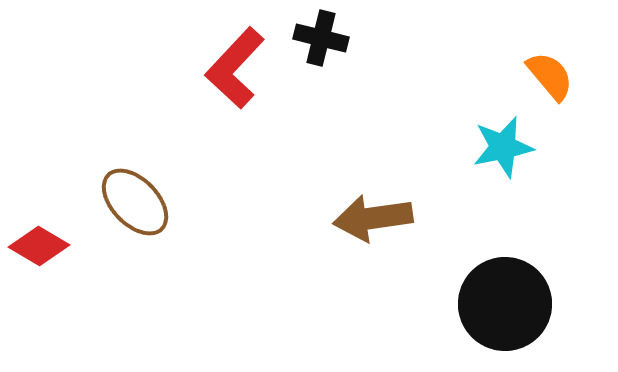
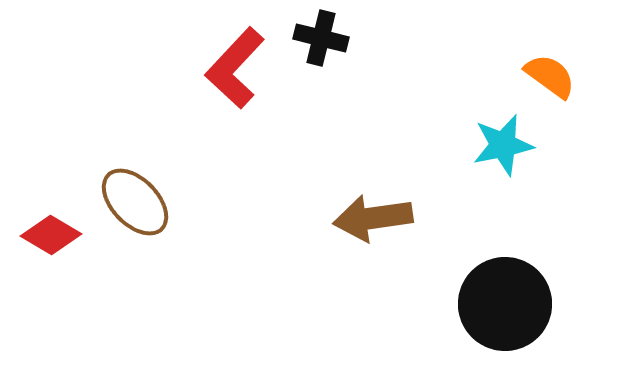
orange semicircle: rotated 14 degrees counterclockwise
cyan star: moved 2 px up
red diamond: moved 12 px right, 11 px up
